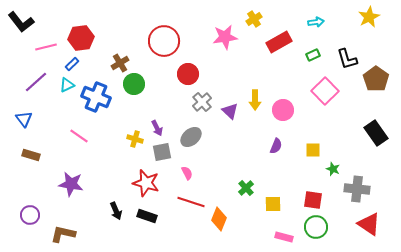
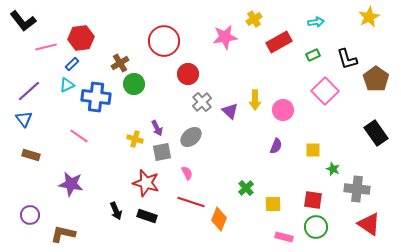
black L-shape at (21, 22): moved 2 px right, 1 px up
purple line at (36, 82): moved 7 px left, 9 px down
blue cross at (96, 97): rotated 16 degrees counterclockwise
